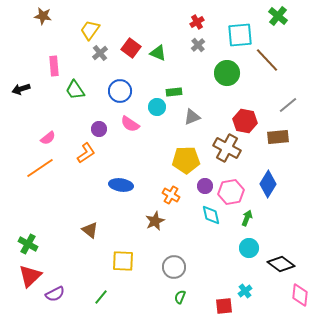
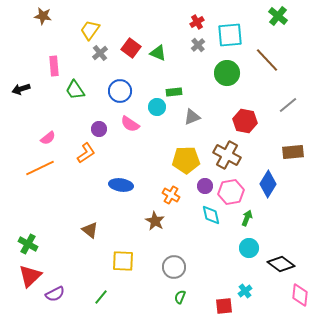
cyan square at (240, 35): moved 10 px left
brown rectangle at (278, 137): moved 15 px right, 15 px down
brown cross at (227, 148): moved 7 px down
orange line at (40, 168): rotated 8 degrees clockwise
brown star at (155, 221): rotated 18 degrees counterclockwise
